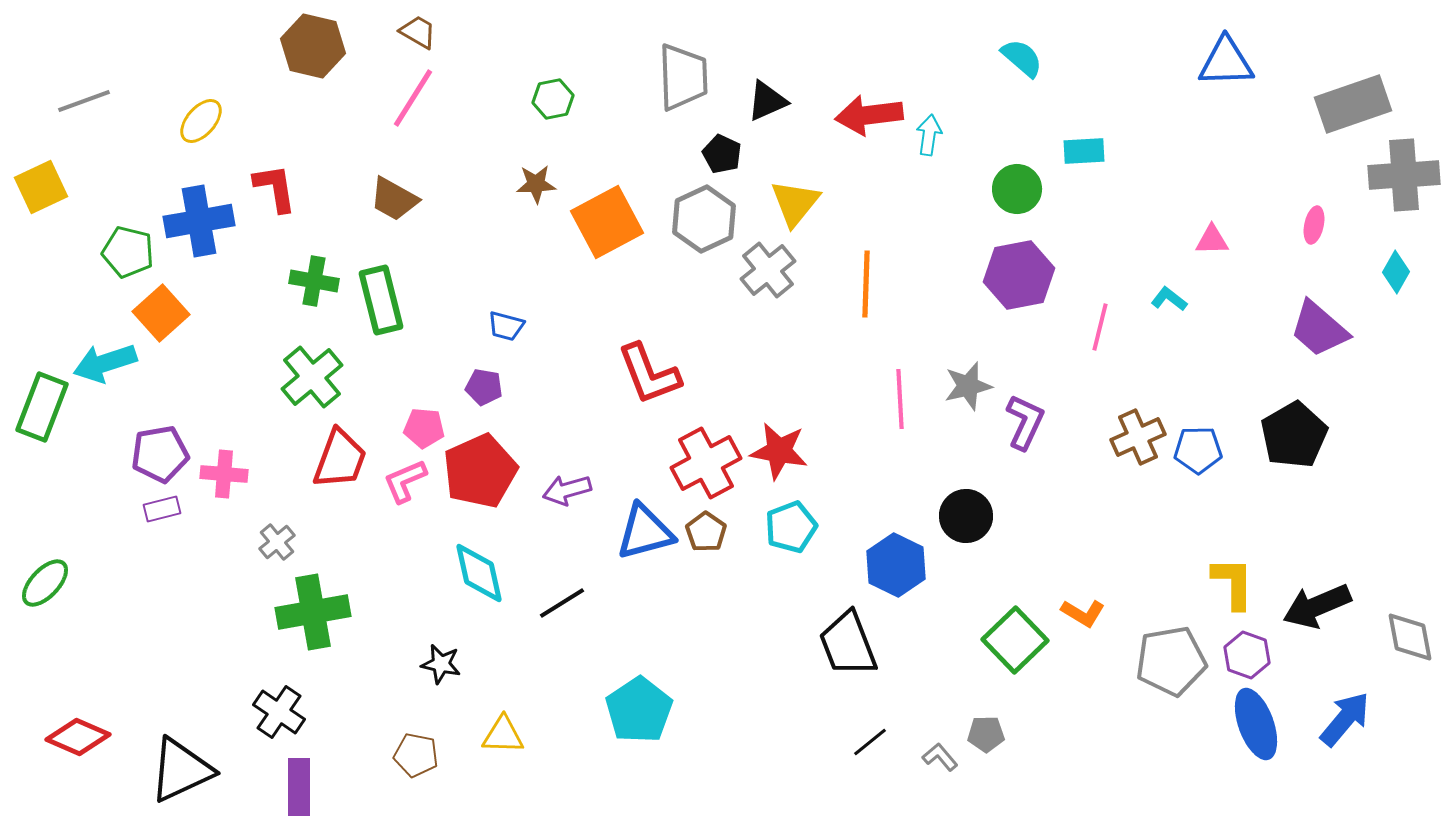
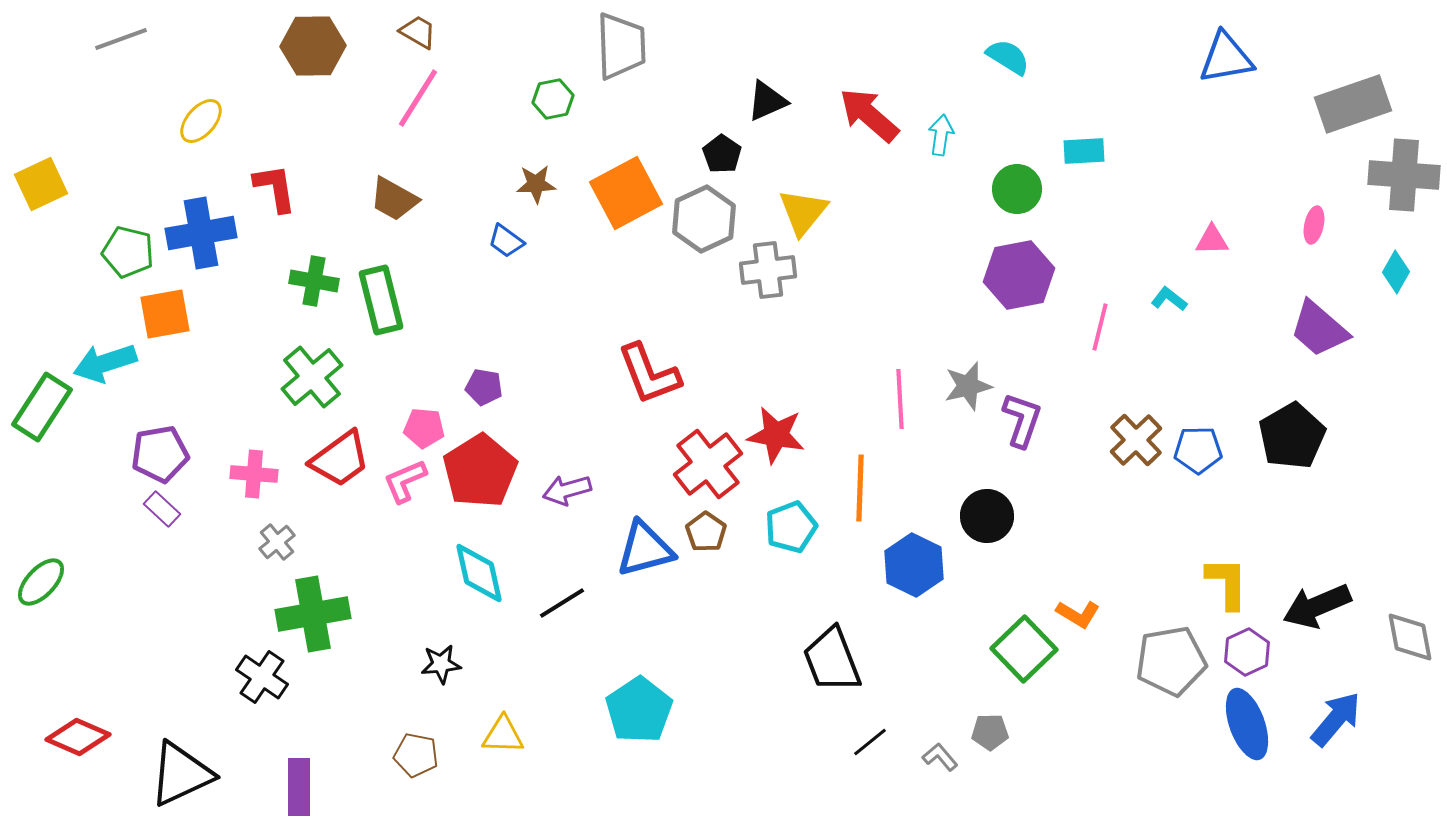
brown hexagon at (313, 46): rotated 14 degrees counterclockwise
cyan semicircle at (1022, 58): moved 14 px left, 1 px up; rotated 9 degrees counterclockwise
blue triangle at (1226, 62): moved 4 px up; rotated 8 degrees counterclockwise
gray trapezoid at (683, 77): moved 62 px left, 31 px up
pink line at (413, 98): moved 5 px right
gray line at (84, 101): moved 37 px right, 62 px up
red arrow at (869, 115): rotated 48 degrees clockwise
cyan arrow at (929, 135): moved 12 px right
black pentagon at (722, 154): rotated 9 degrees clockwise
gray cross at (1404, 175): rotated 8 degrees clockwise
yellow square at (41, 187): moved 3 px up
yellow triangle at (795, 203): moved 8 px right, 9 px down
blue cross at (199, 221): moved 2 px right, 12 px down
orange square at (607, 222): moved 19 px right, 29 px up
gray cross at (768, 270): rotated 32 degrees clockwise
orange line at (866, 284): moved 6 px left, 204 px down
orange square at (161, 313): moved 4 px right, 1 px down; rotated 32 degrees clockwise
blue trapezoid at (506, 326): moved 85 px up; rotated 21 degrees clockwise
green rectangle at (42, 407): rotated 12 degrees clockwise
purple L-shape at (1025, 422): moved 3 px left, 2 px up; rotated 6 degrees counterclockwise
black pentagon at (1294, 435): moved 2 px left, 1 px down
brown cross at (1138, 437): moved 2 px left, 3 px down; rotated 20 degrees counterclockwise
red star at (779, 451): moved 3 px left, 16 px up
red trapezoid at (340, 459): rotated 34 degrees clockwise
red cross at (706, 463): moved 2 px right, 1 px down; rotated 10 degrees counterclockwise
red pentagon at (480, 471): rotated 8 degrees counterclockwise
pink cross at (224, 474): moved 30 px right
purple rectangle at (162, 509): rotated 57 degrees clockwise
black circle at (966, 516): moved 21 px right
blue triangle at (645, 532): moved 17 px down
blue hexagon at (896, 565): moved 18 px right
green ellipse at (45, 583): moved 4 px left, 1 px up
yellow L-shape at (1233, 583): moved 6 px left
green cross at (313, 612): moved 2 px down
orange L-shape at (1083, 613): moved 5 px left, 1 px down
green square at (1015, 640): moved 9 px right, 9 px down
black trapezoid at (848, 644): moved 16 px left, 16 px down
purple hexagon at (1247, 655): moved 3 px up; rotated 15 degrees clockwise
black star at (441, 664): rotated 18 degrees counterclockwise
black cross at (279, 712): moved 17 px left, 35 px up
blue arrow at (1345, 719): moved 9 px left
blue ellipse at (1256, 724): moved 9 px left
gray pentagon at (986, 734): moved 4 px right, 2 px up
black triangle at (181, 770): moved 4 px down
